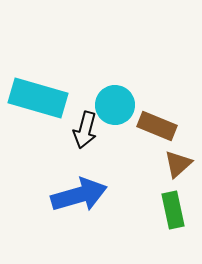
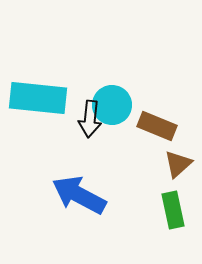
cyan rectangle: rotated 10 degrees counterclockwise
cyan circle: moved 3 px left
black arrow: moved 5 px right, 11 px up; rotated 9 degrees counterclockwise
blue arrow: rotated 136 degrees counterclockwise
